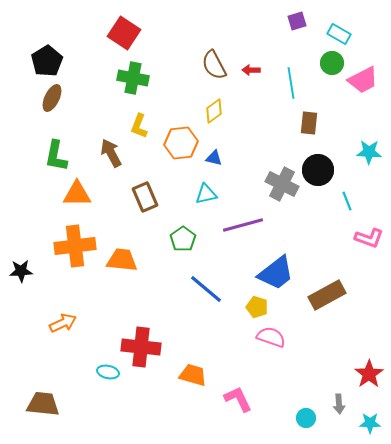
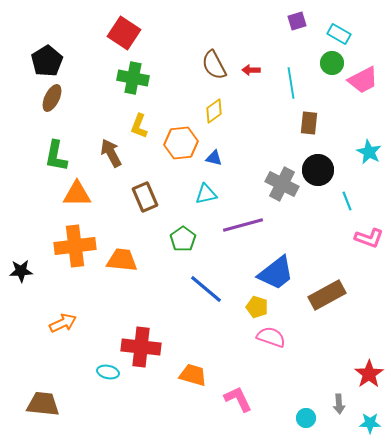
cyan star at (369, 152): rotated 25 degrees clockwise
